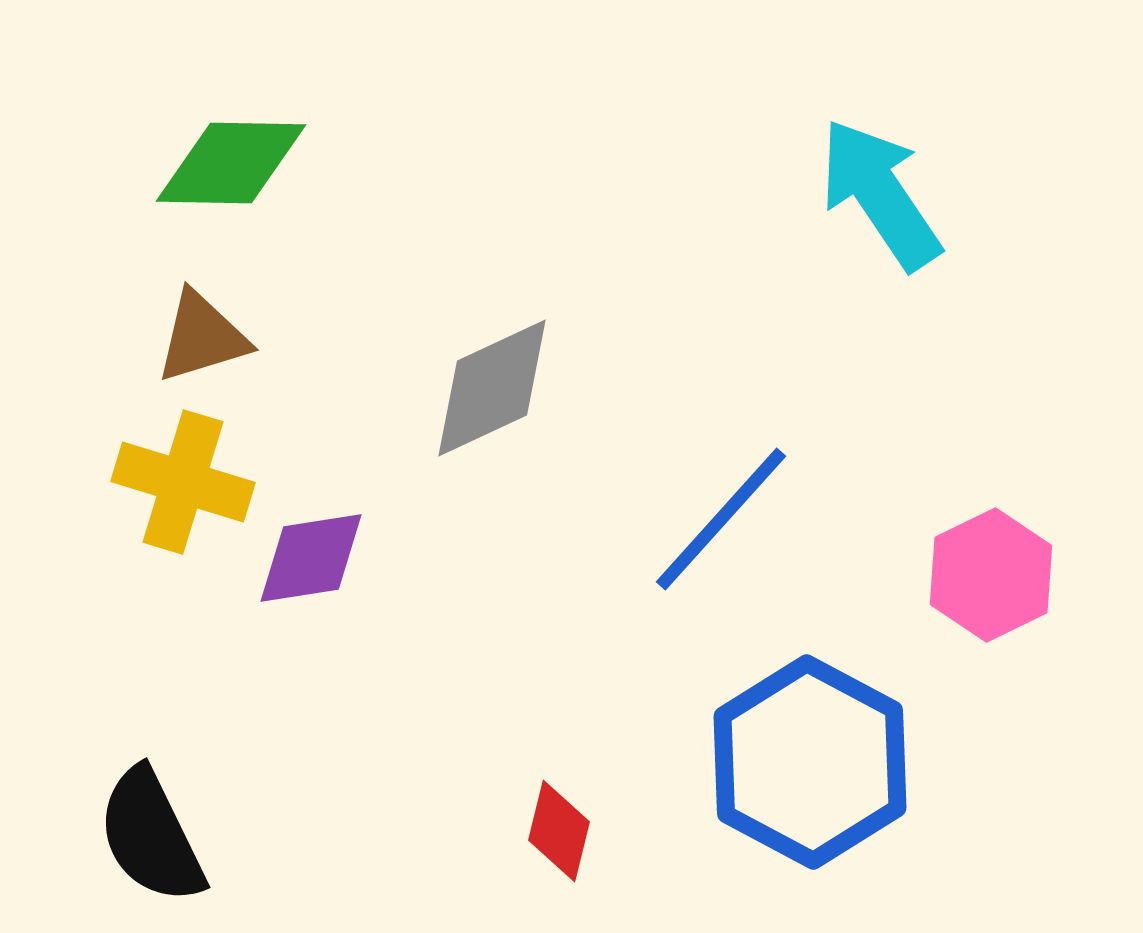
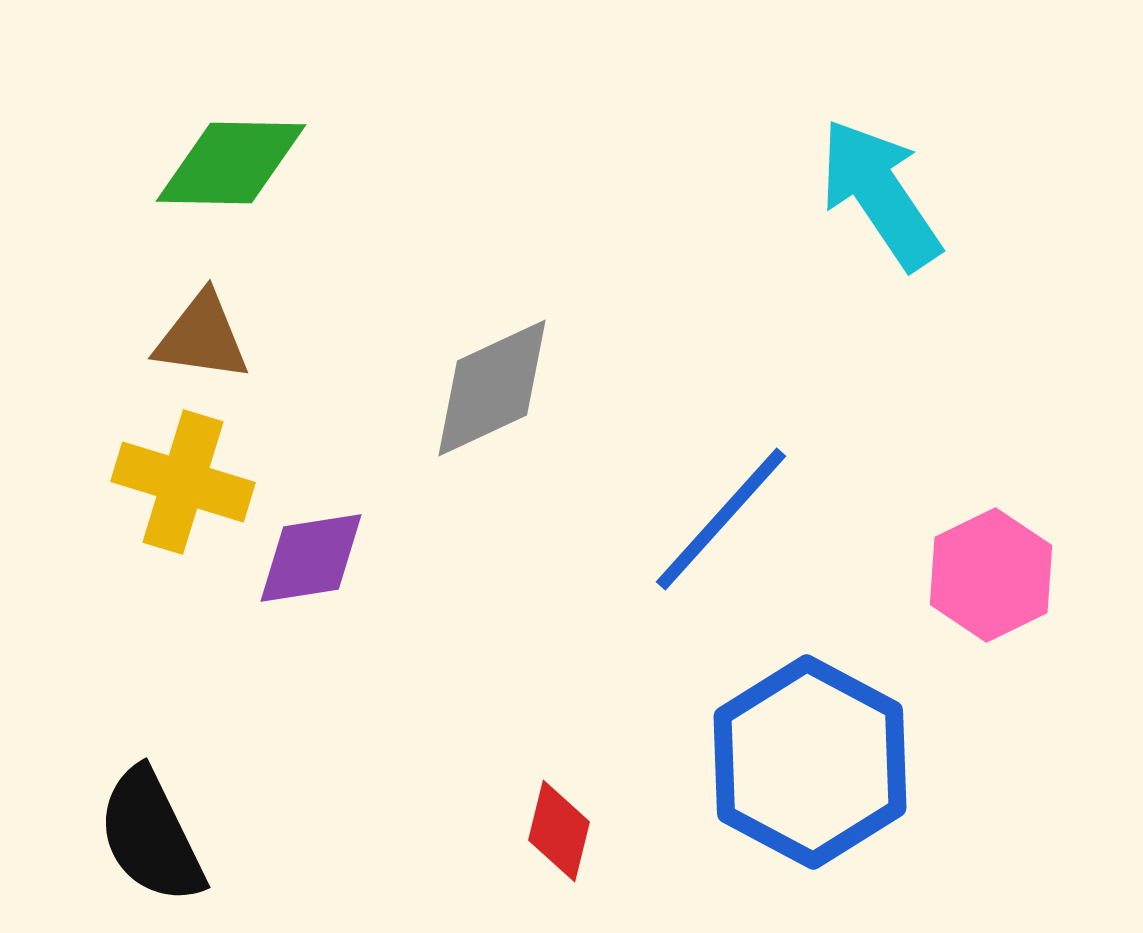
brown triangle: rotated 25 degrees clockwise
